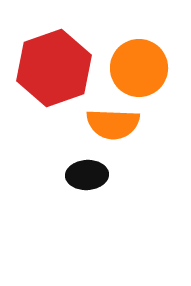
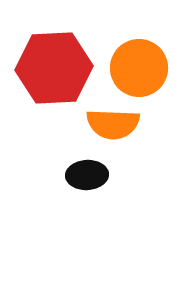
red hexagon: rotated 16 degrees clockwise
